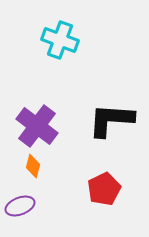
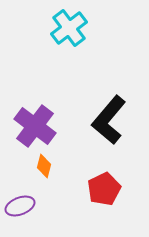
cyan cross: moved 9 px right, 12 px up; rotated 33 degrees clockwise
black L-shape: moved 2 px left; rotated 54 degrees counterclockwise
purple cross: moved 2 px left
orange diamond: moved 11 px right
